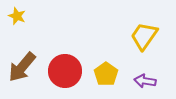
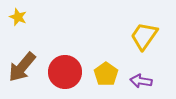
yellow star: moved 1 px right, 1 px down
red circle: moved 1 px down
purple arrow: moved 4 px left
